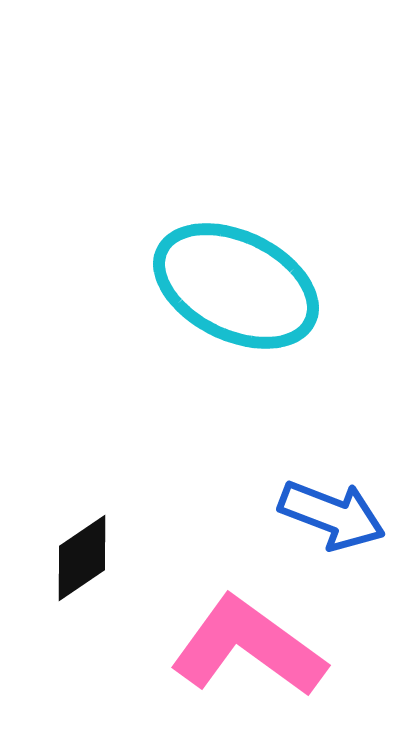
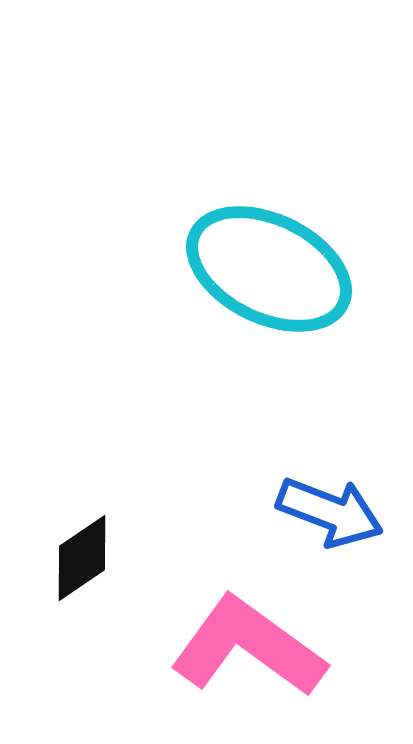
cyan ellipse: moved 33 px right, 17 px up
blue arrow: moved 2 px left, 3 px up
